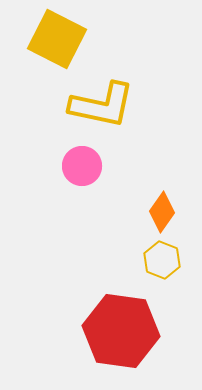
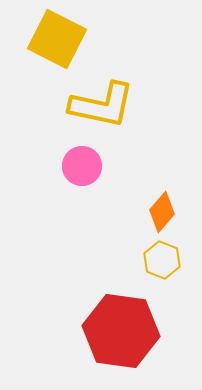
orange diamond: rotated 6 degrees clockwise
